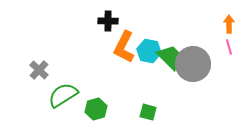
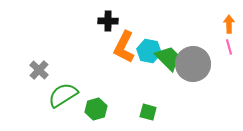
green trapezoid: moved 2 px left, 1 px down
